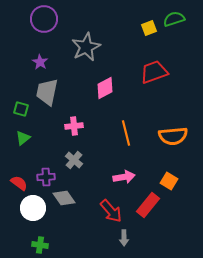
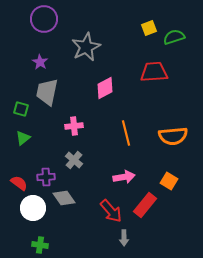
green semicircle: moved 18 px down
red trapezoid: rotated 16 degrees clockwise
red rectangle: moved 3 px left
